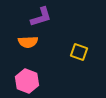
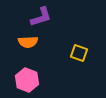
yellow square: moved 1 px down
pink hexagon: moved 1 px up
